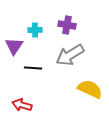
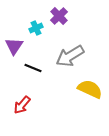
purple cross: moved 8 px left, 9 px up; rotated 36 degrees clockwise
cyan cross: moved 1 px right, 2 px up; rotated 24 degrees counterclockwise
gray arrow: moved 1 px down
black line: rotated 18 degrees clockwise
red arrow: rotated 66 degrees counterclockwise
